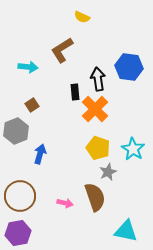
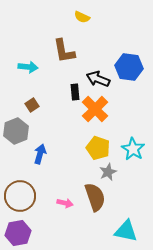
brown L-shape: moved 2 px right, 1 px down; rotated 68 degrees counterclockwise
black arrow: rotated 60 degrees counterclockwise
